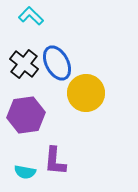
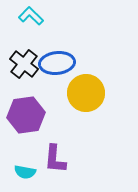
blue ellipse: rotated 68 degrees counterclockwise
purple L-shape: moved 2 px up
